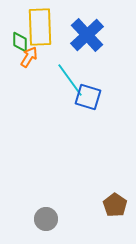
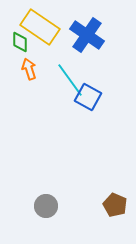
yellow rectangle: rotated 54 degrees counterclockwise
blue cross: rotated 12 degrees counterclockwise
orange arrow: moved 12 px down; rotated 50 degrees counterclockwise
blue square: rotated 12 degrees clockwise
brown pentagon: rotated 10 degrees counterclockwise
gray circle: moved 13 px up
